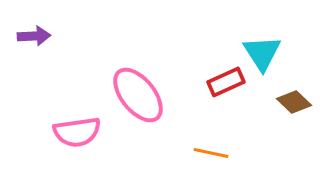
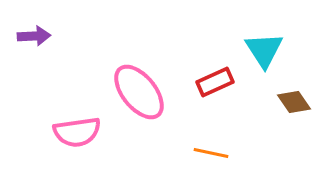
cyan triangle: moved 2 px right, 3 px up
red rectangle: moved 11 px left
pink ellipse: moved 1 px right, 3 px up
brown diamond: rotated 12 degrees clockwise
